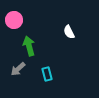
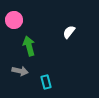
white semicircle: rotated 64 degrees clockwise
gray arrow: moved 2 px right, 2 px down; rotated 126 degrees counterclockwise
cyan rectangle: moved 1 px left, 8 px down
